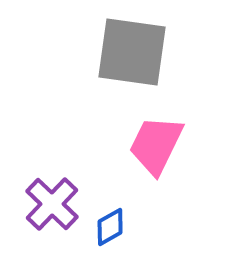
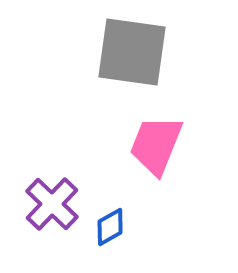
pink trapezoid: rotated 4 degrees counterclockwise
